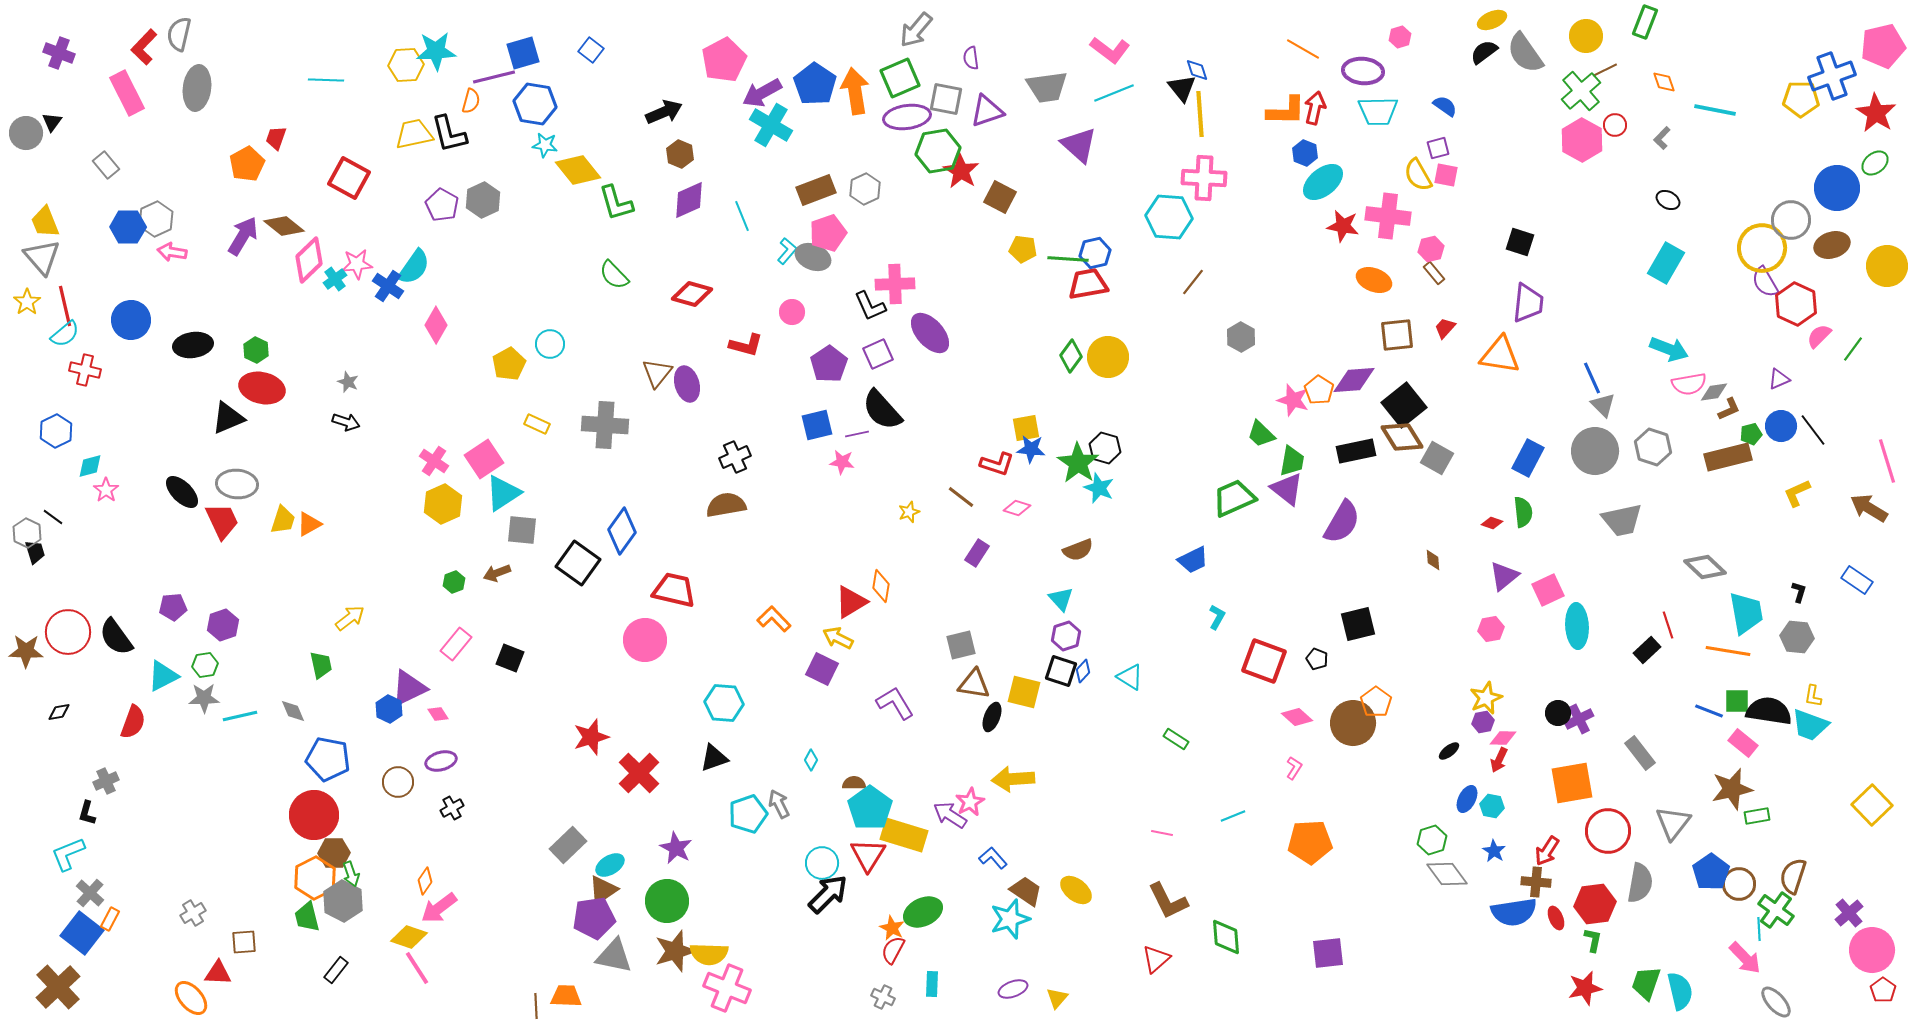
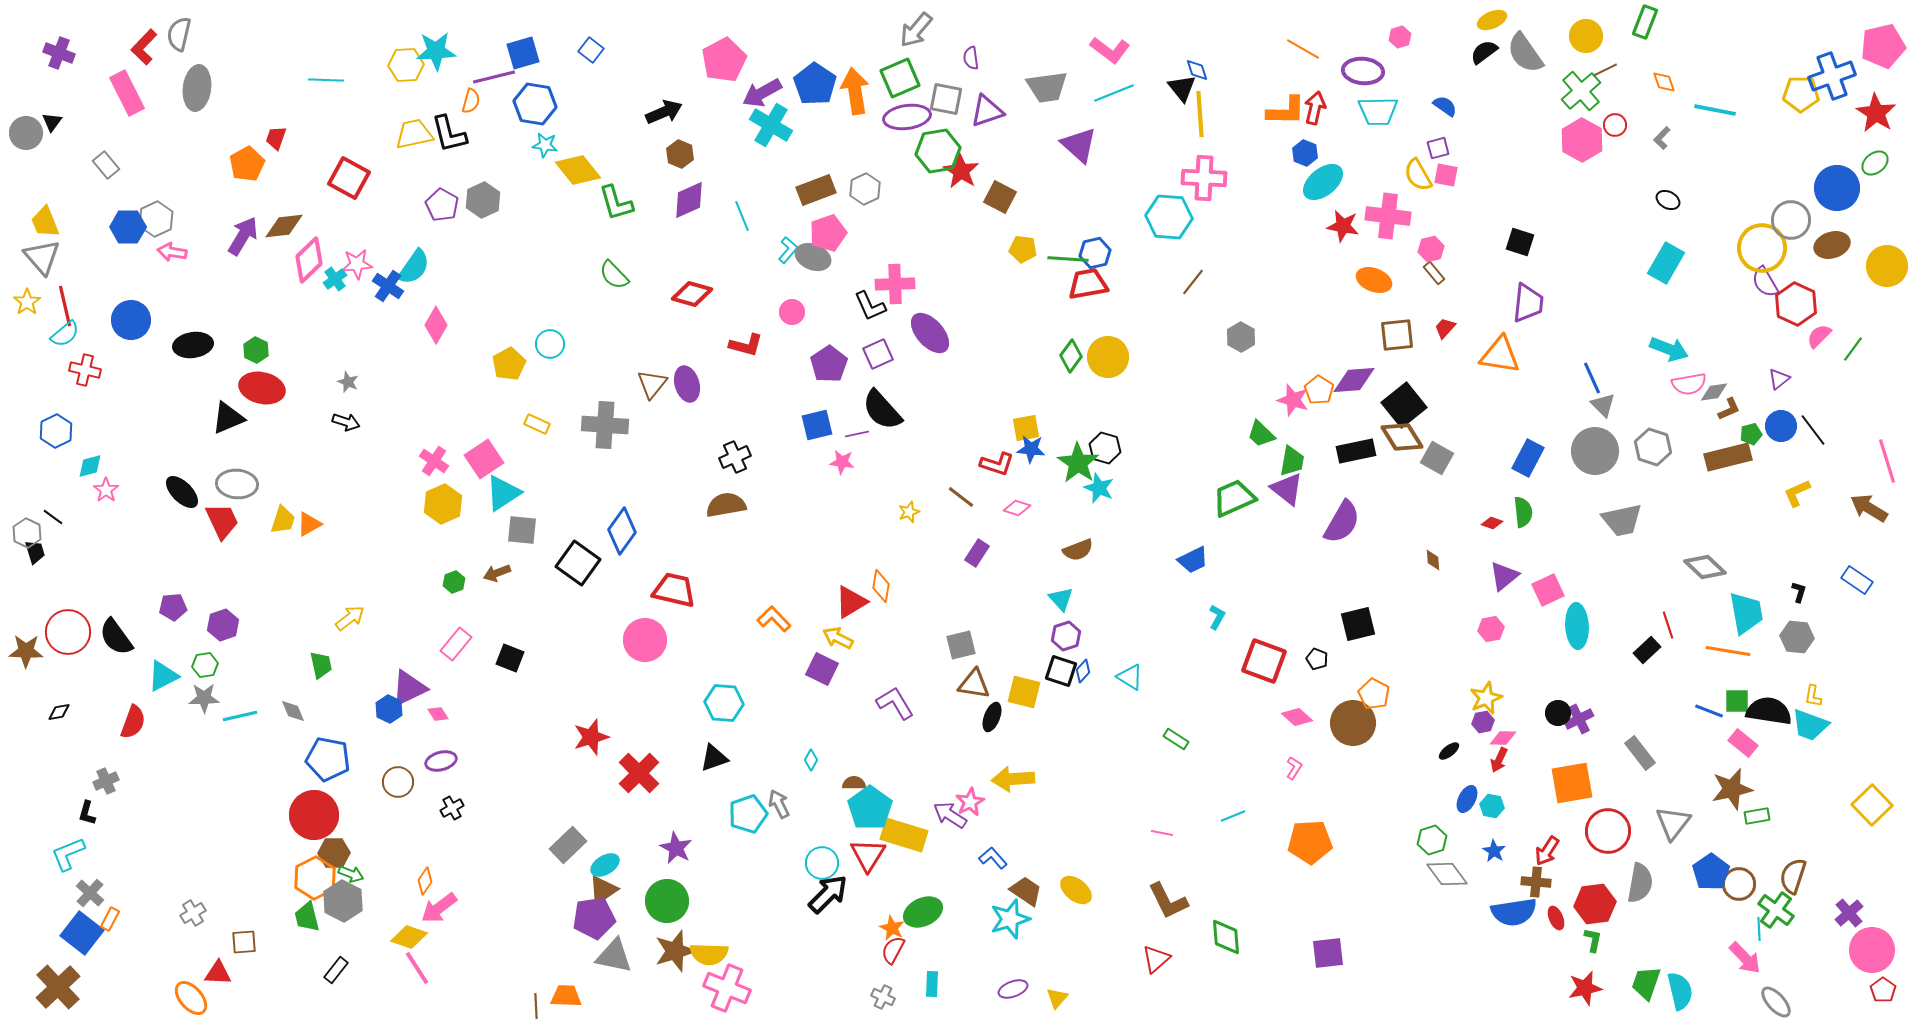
yellow pentagon at (1801, 99): moved 5 px up
brown diamond at (284, 226): rotated 45 degrees counterclockwise
cyan L-shape at (787, 251): moved 1 px right, 1 px up
brown triangle at (657, 373): moved 5 px left, 11 px down
purple triangle at (1779, 379): rotated 15 degrees counterclockwise
orange pentagon at (1376, 702): moved 2 px left, 8 px up; rotated 8 degrees counterclockwise
cyan ellipse at (610, 865): moved 5 px left
green arrow at (351, 874): rotated 50 degrees counterclockwise
